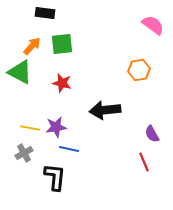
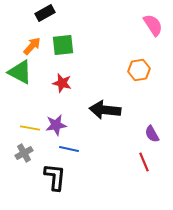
black rectangle: rotated 36 degrees counterclockwise
pink semicircle: rotated 20 degrees clockwise
green square: moved 1 px right, 1 px down
black arrow: rotated 12 degrees clockwise
purple star: moved 2 px up
